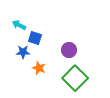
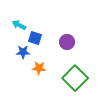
purple circle: moved 2 px left, 8 px up
orange star: rotated 16 degrees counterclockwise
